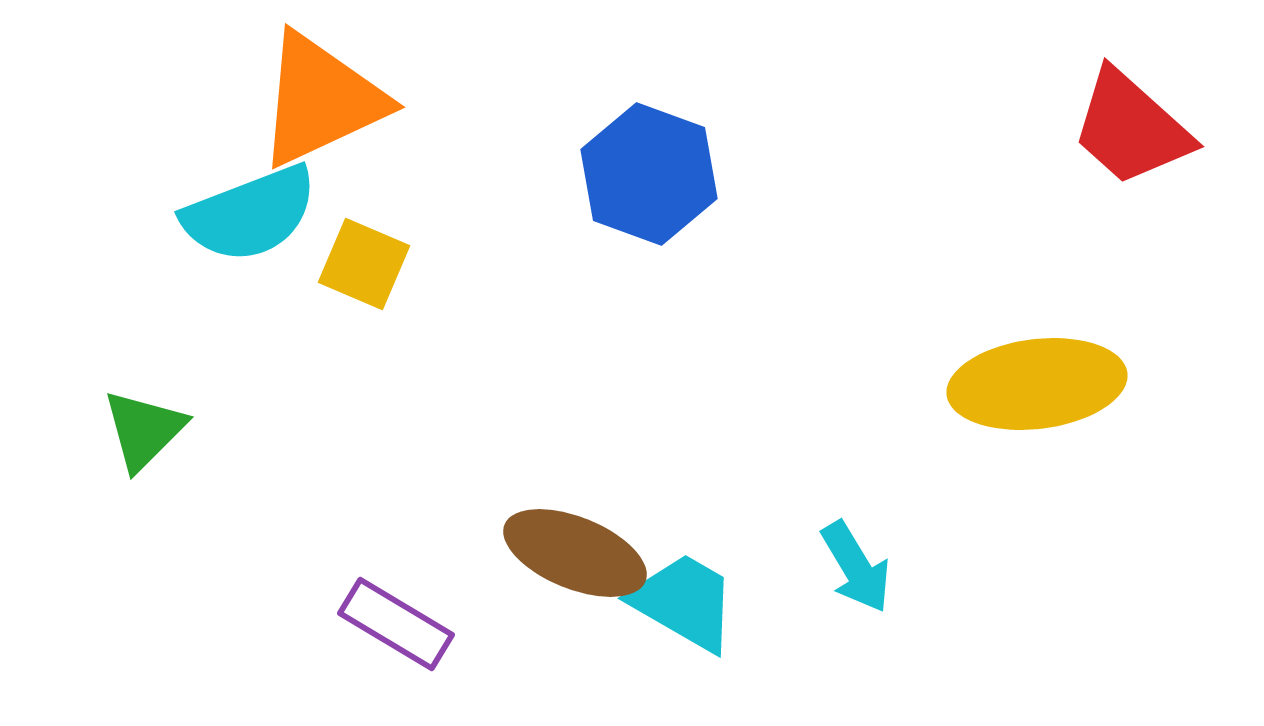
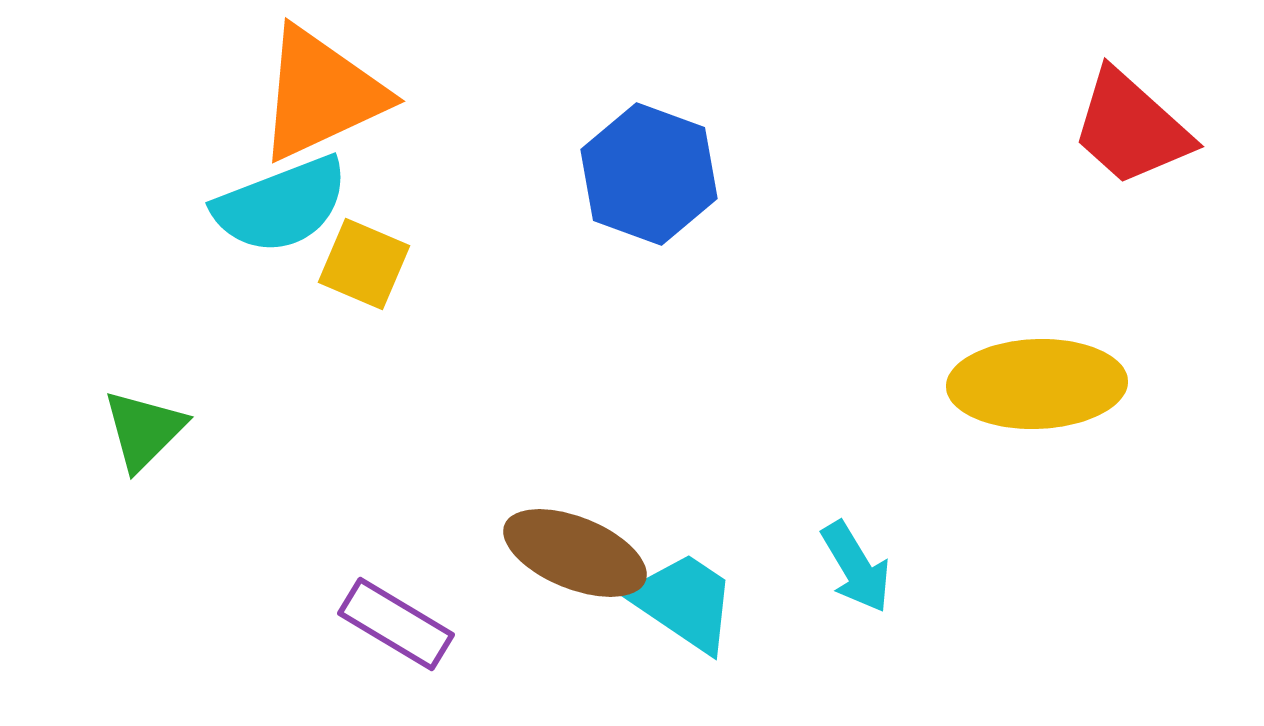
orange triangle: moved 6 px up
cyan semicircle: moved 31 px right, 9 px up
yellow ellipse: rotated 5 degrees clockwise
cyan trapezoid: rotated 4 degrees clockwise
